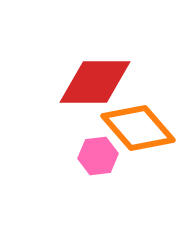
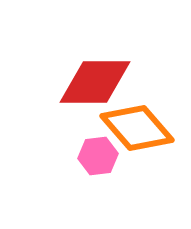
orange diamond: moved 1 px left
